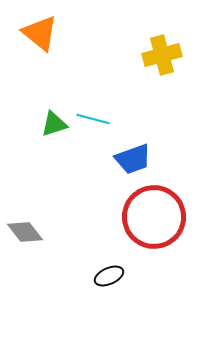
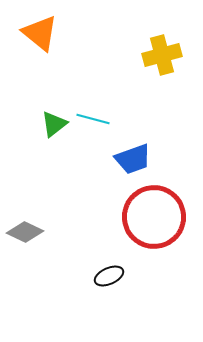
green triangle: rotated 20 degrees counterclockwise
gray diamond: rotated 27 degrees counterclockwise
